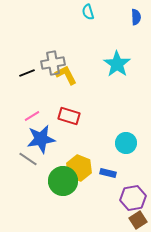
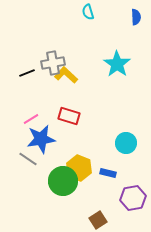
yellow L-shape: rotated 20 degrees counterclockwise
pink line: moved 1 px left, 3 px down
brown square: moved 40 px left
